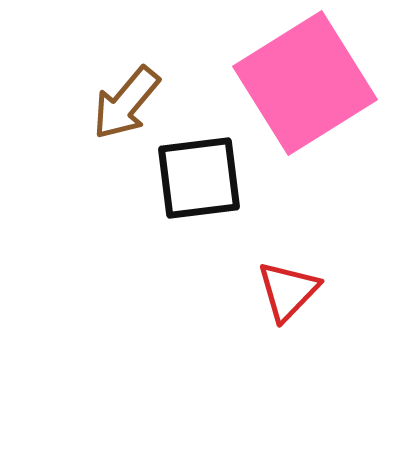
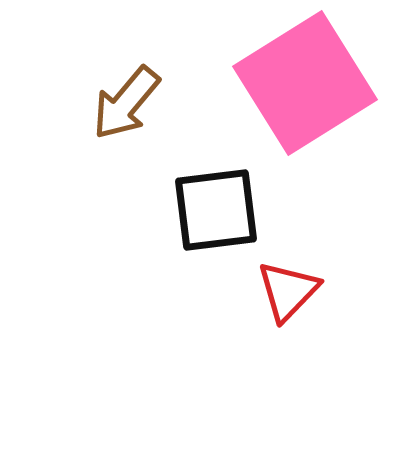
black square: moved 17 px right, 32 px down
